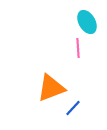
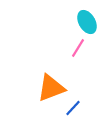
pink line: rotated 36 degrees clockwise
